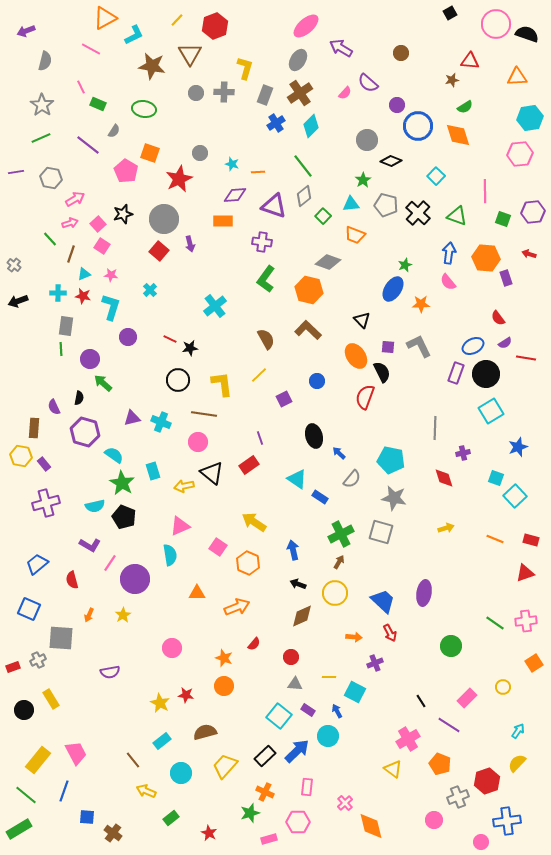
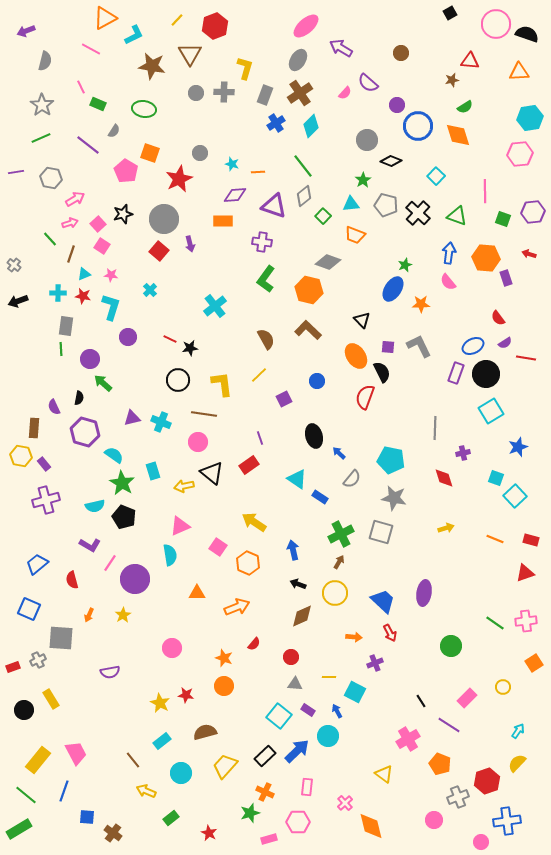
orange triangle at (517, 77): moved 2 px right, 5 px up
purple cross at (46, 503): moved 3 px up
yellow triangle at (393, 769): moved 9 px left, 5 px down
